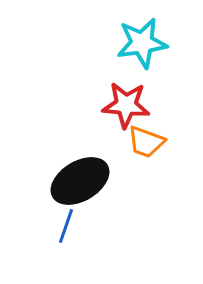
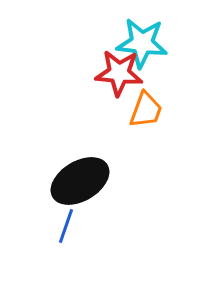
cyan star: rotated 15 degrees clockwise
red star: moved 7 px left, 32 px up
orange trapezoid: moved 32 px up; rotated 90 degrees counterclockwise
